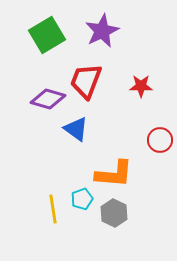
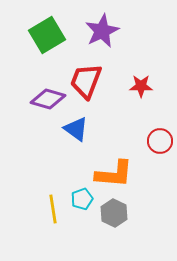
red circle: moved 1 px down
